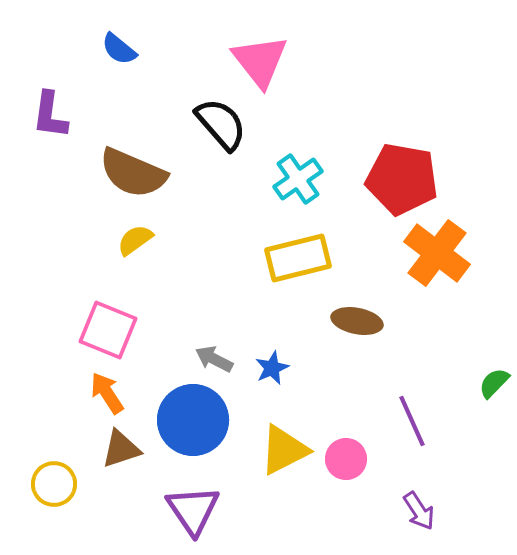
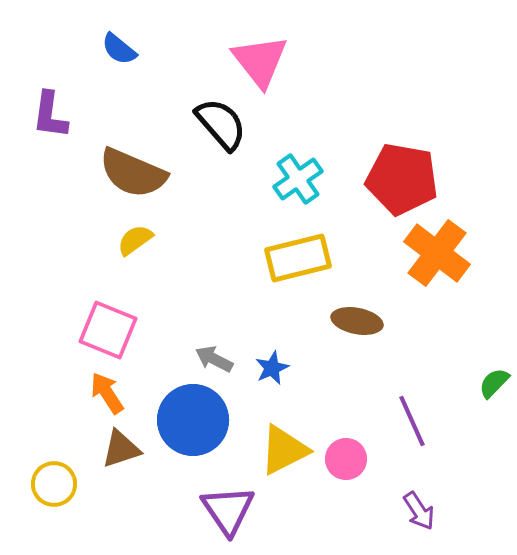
purple triangle: moved 35 px right
